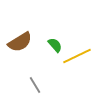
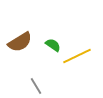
green semicircle: moved 2 px left; rotated 14 degrees counterclockwise
gray line: moved 1 px right, 1 px down
